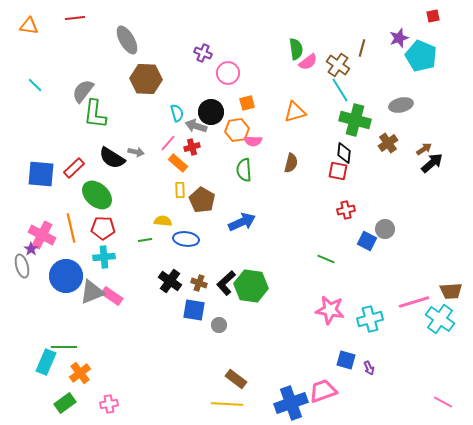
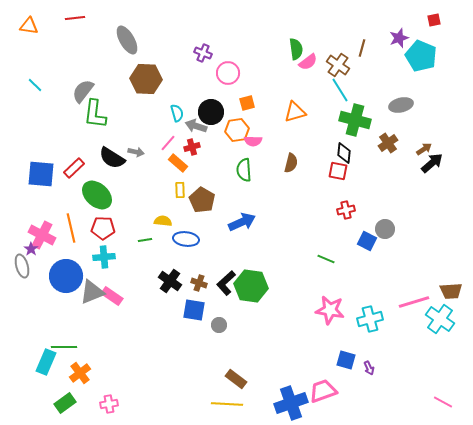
red square at (433, 16): moved 1 px right, 4 px down
